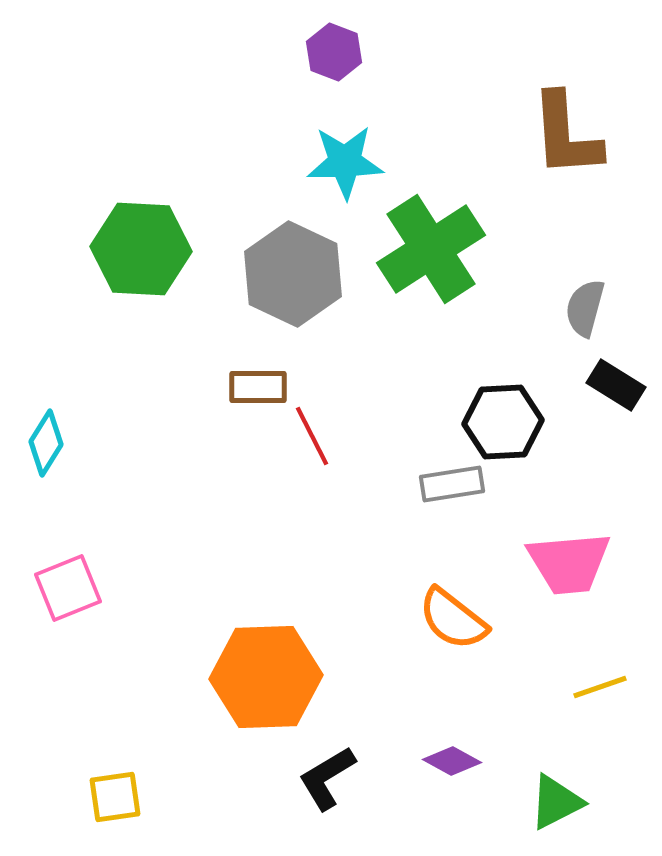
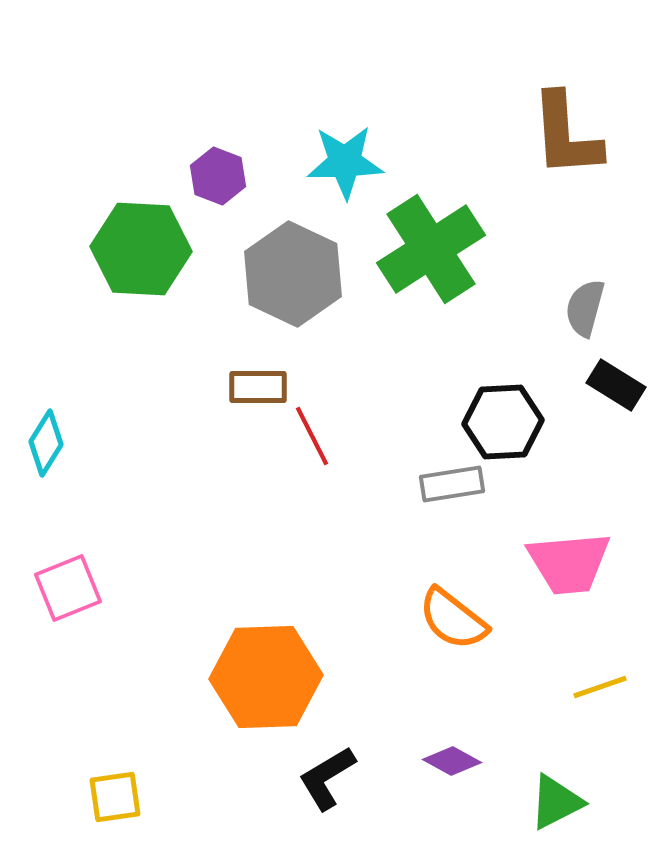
purple hexagon: moved 116 px left, 124 px down
